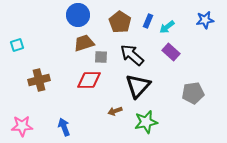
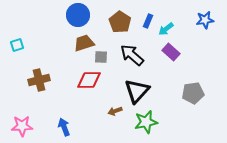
cyan arrow: moved 1 px left, 2 px down
black triangle: moved 1 px left, 5 px down
